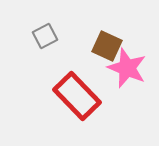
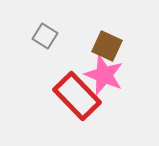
gray square: rotated 30 degrees counterclockwise
pink star: moved 23 px left, 7 px down
